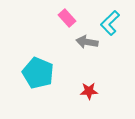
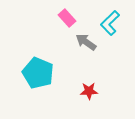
gray arrow: moved 1 px left; rotated 25 degrees clockwise
